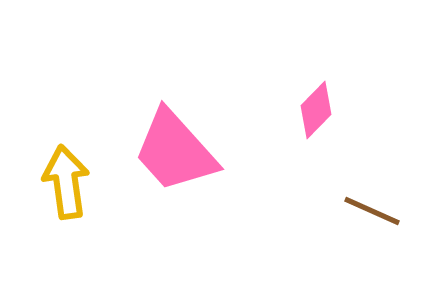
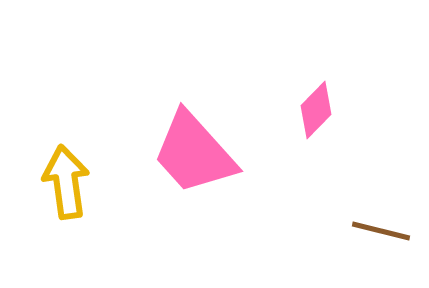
pink trapezoid: moved 19 px right, 2 px down
brown line: moved 9 px right, 20 px down; rotated 10 degrees counterclockwise
